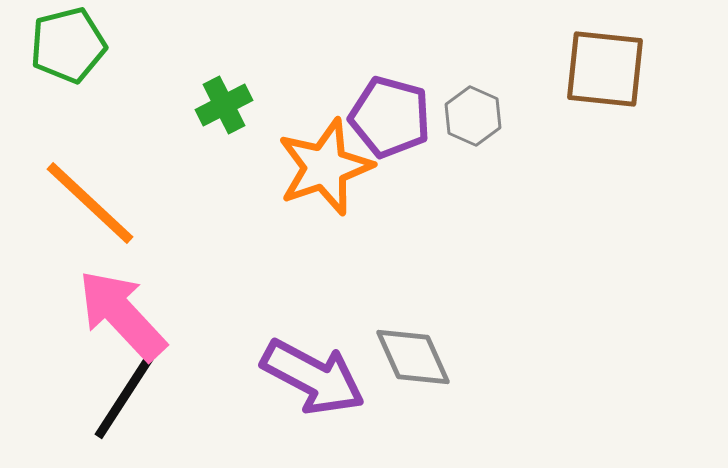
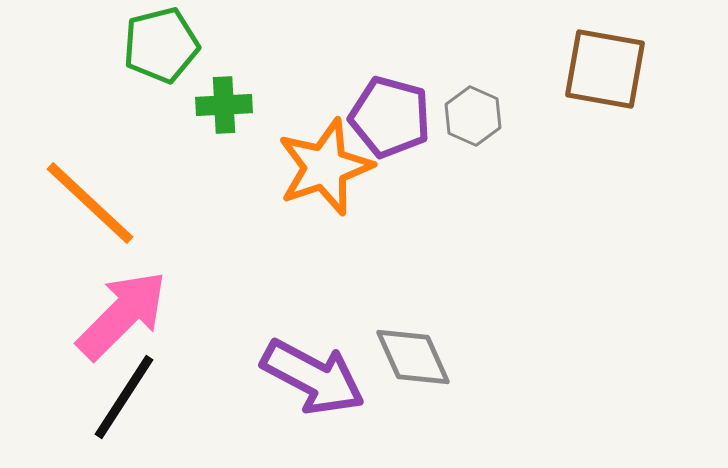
green pentagon: moved 93 px right
brown square: rotated 4 degrees clockwise
green cross: rotated 24 degrees clockwise
pink arrow: rotated 88 degrees clockwise
